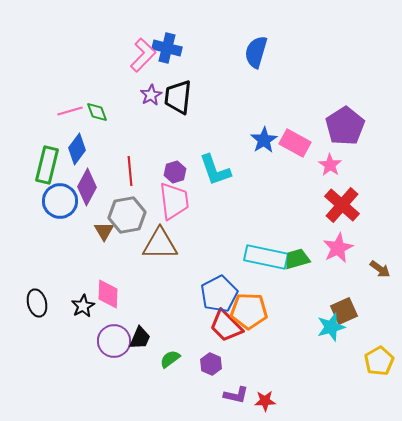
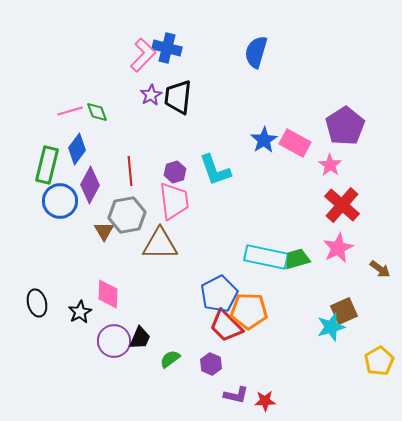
purple diamond at (87, 187): moved 3 px right, 2 px up
black star at (83, 306): moved 3 px left, 6 px down
